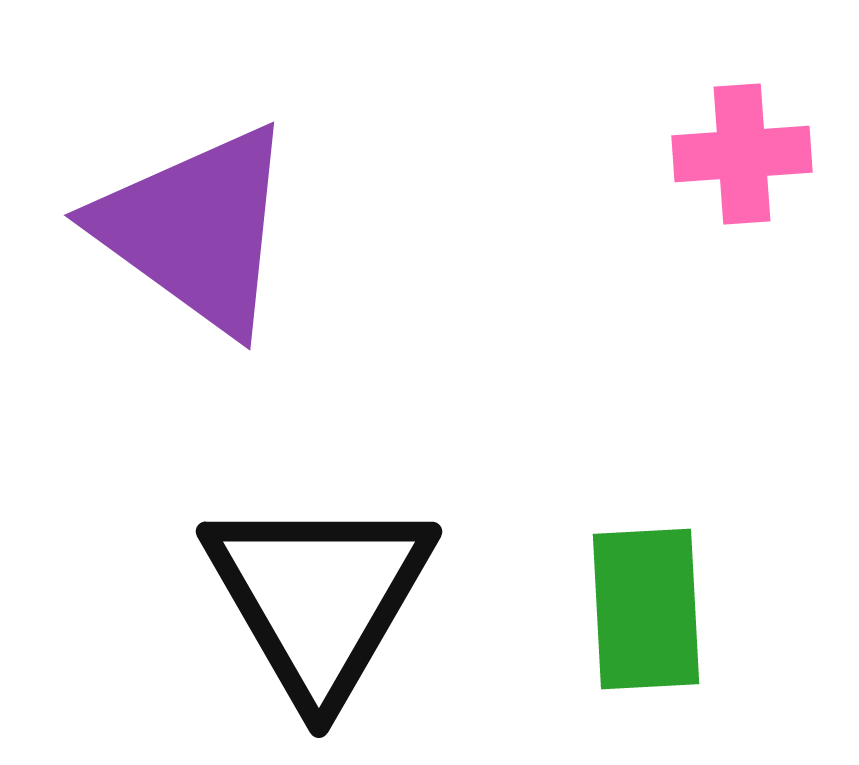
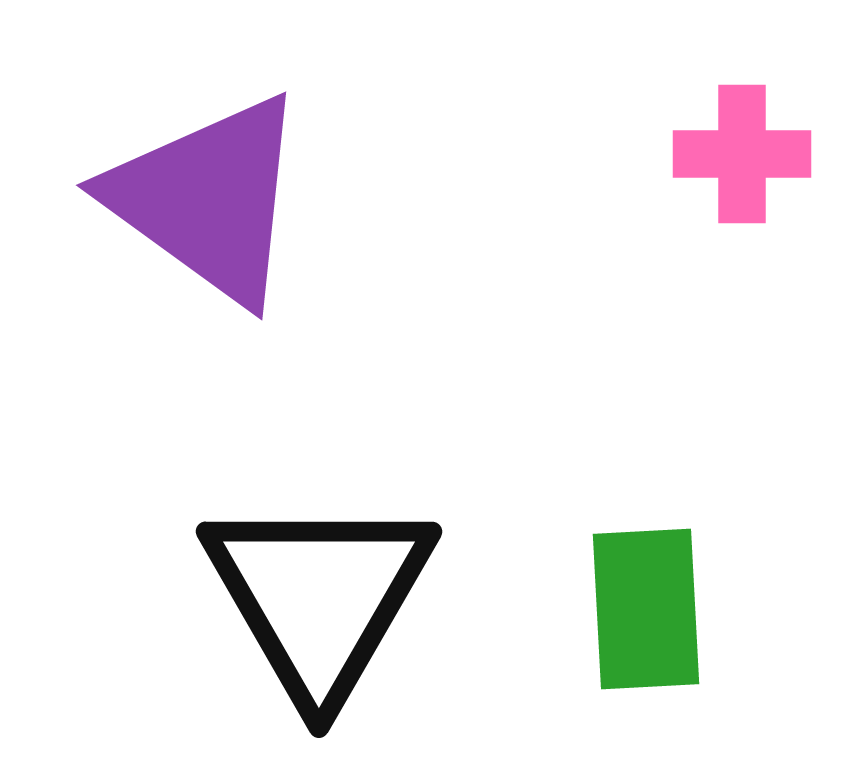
pink cross: rotated 4 degrees clockwise
purple triangle: moved 12 px right, 30 px up
